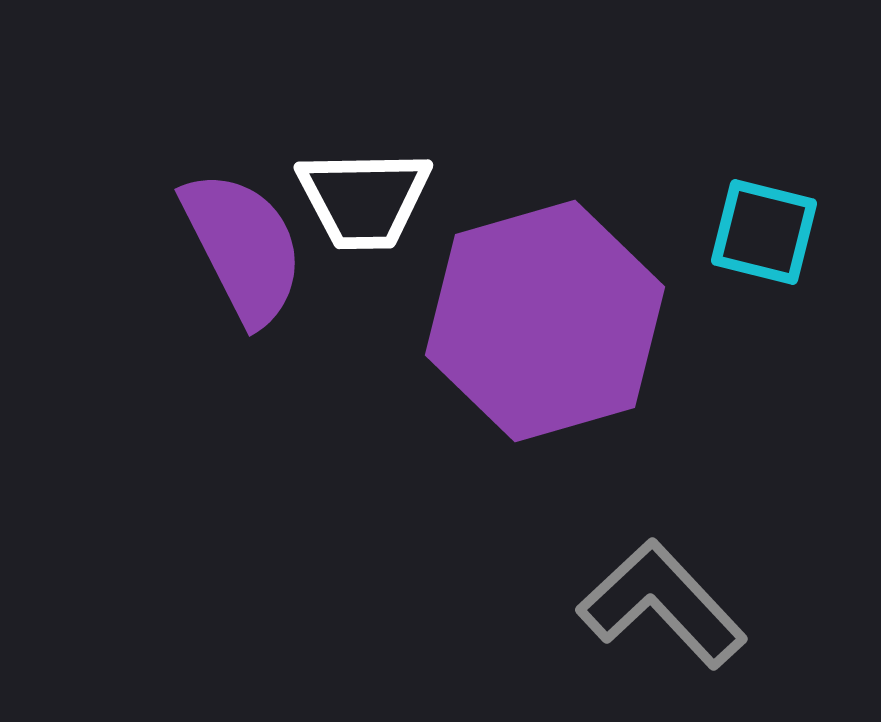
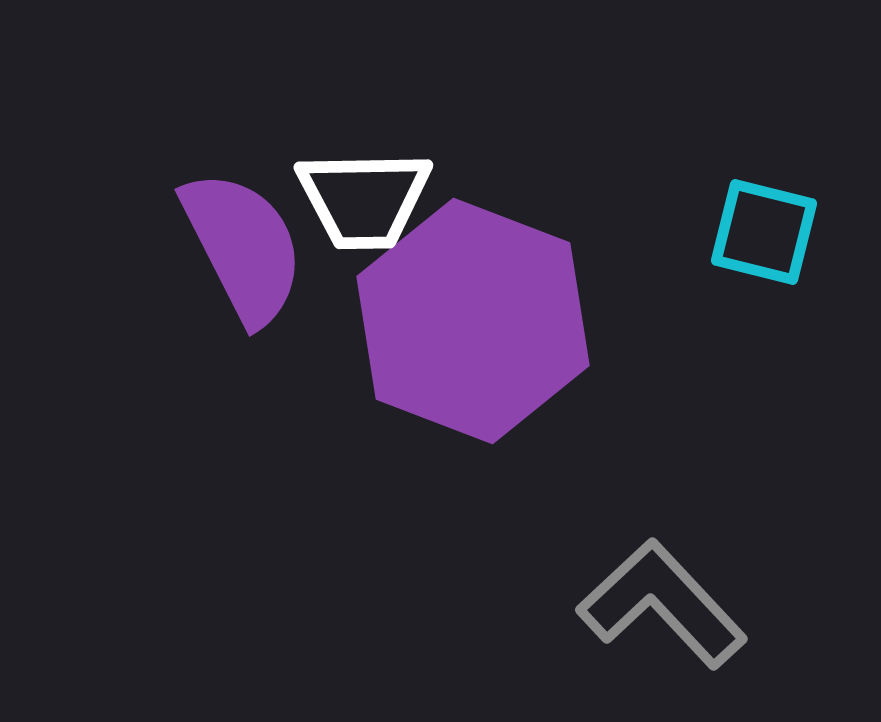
purple hexagon: moved 72 px left; rotated 23 degrees counterclockwise
